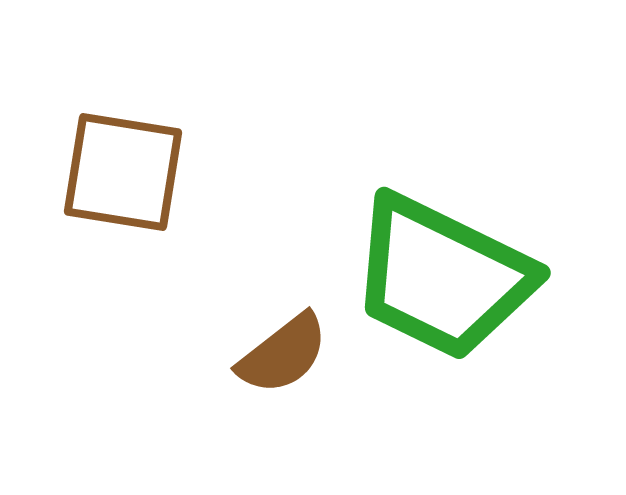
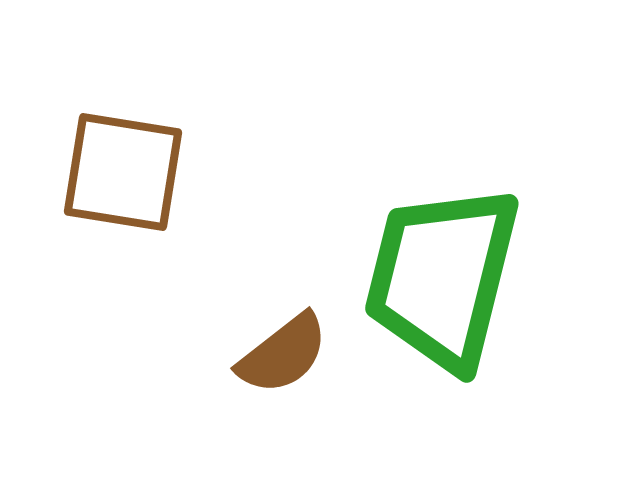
green trapezoid: rotated 78 degrees clockwise
